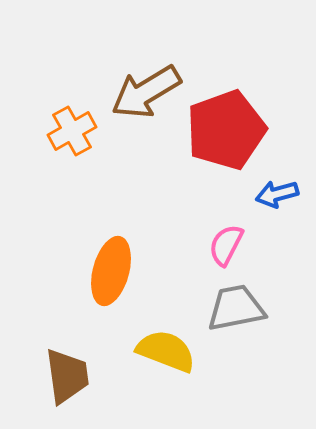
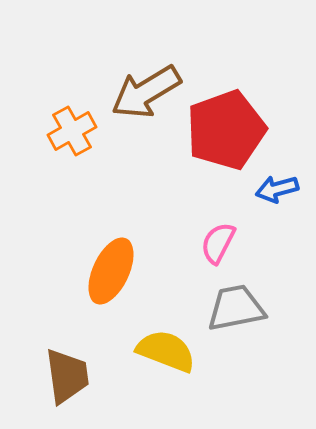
blue arrow: moved 5 px up
pink semicircle: moved 8 px left, 2 px up
orange ellipse: rotated 10 degrees clockwise
